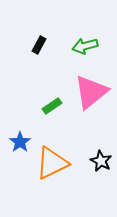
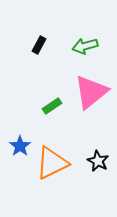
blue star: moved 4 px down
black star: moved 3 px left
